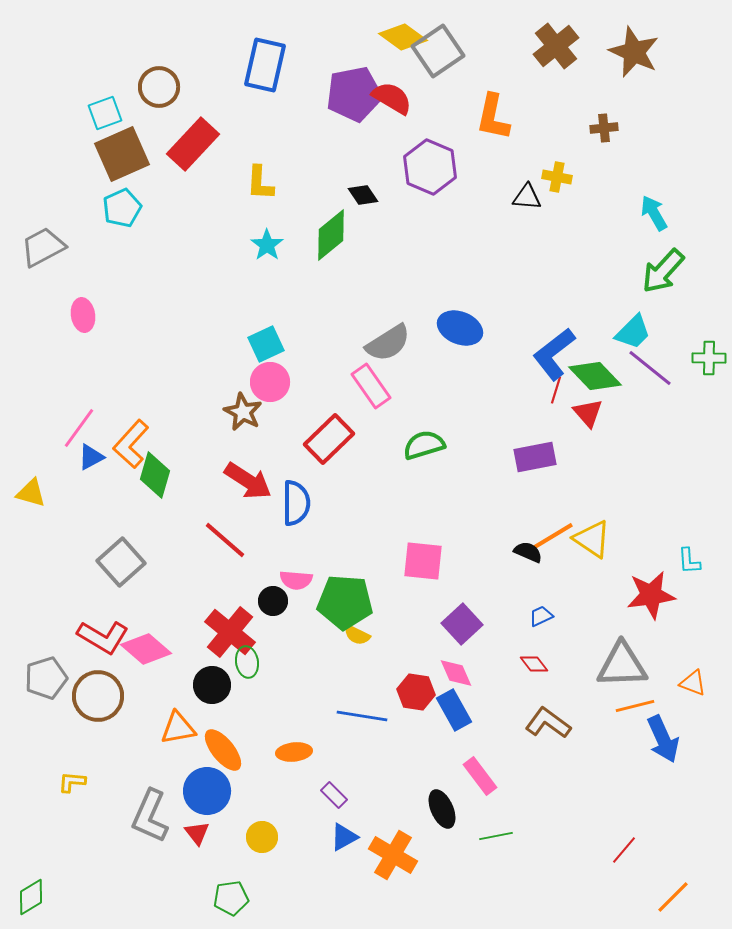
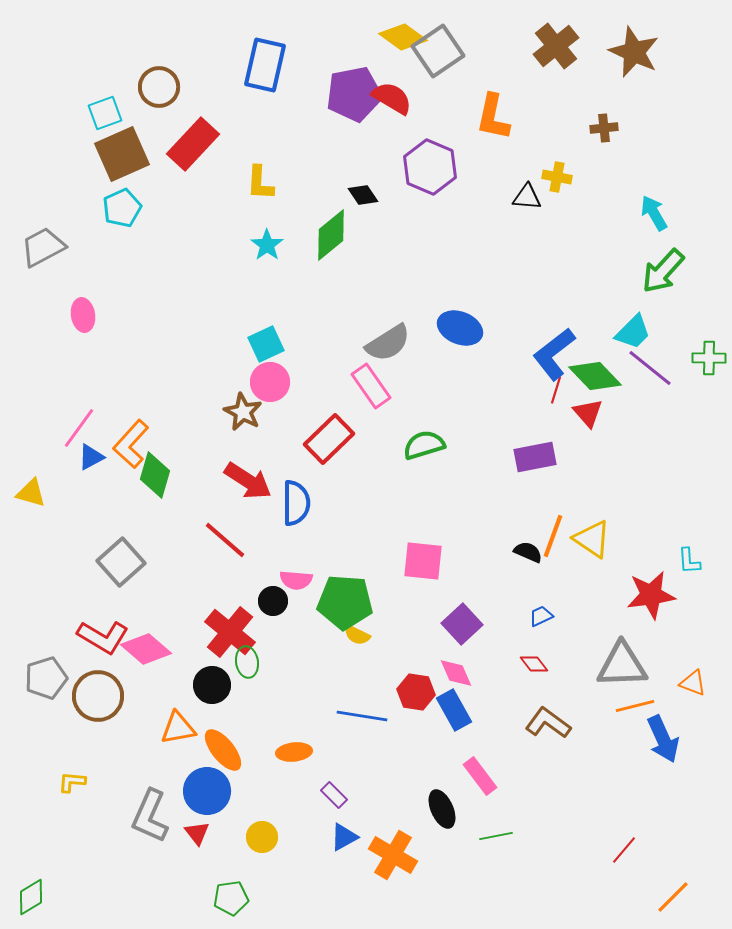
orange line at (553, 536): rotated 39 degrees counterclockwise
